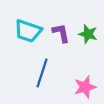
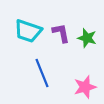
green star: moved 1 px left, 4 px down
blue line: rotated 40 degrees counterclockwise
